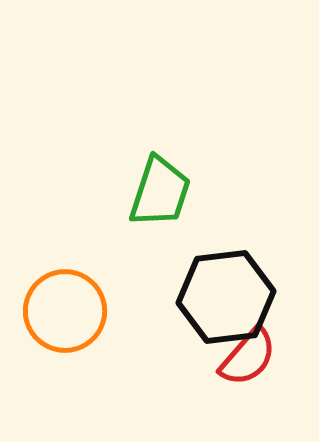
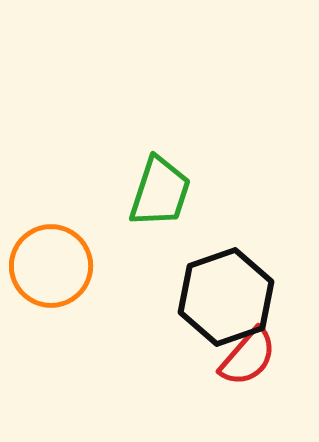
black hexagon: rotated 12 degrees counterclockwise
orange circle: moved 14 px left, 45 px up
